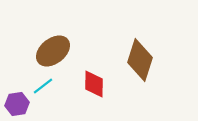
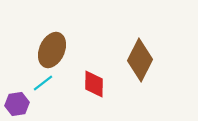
brown ellipse: moved 1 px left, 1 px up; rotated 28 degrees counterclockwise
brown diamond: rotated 9 degrees clockwise
cyan line: moved 3 px up
